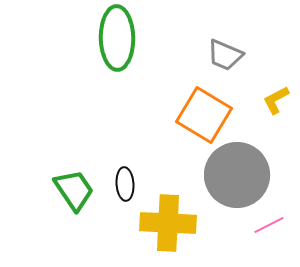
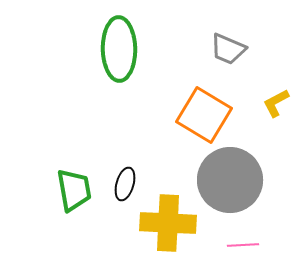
green ellipse: moved 2 px right, 11 px down
gray trapezoid: moved 3 px right, 6 px up
yellow L-shape: moved 3 px down
gray circle: moved 7 px left, 5 px down
black ellipse: rotated 20 degrees clockwise
green trapezoid: rotated 24 degrees clockwise
pink line: moved 26 px left, 20 px down; rotated 24 degrees clockwise
